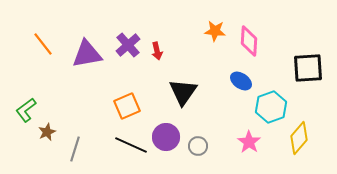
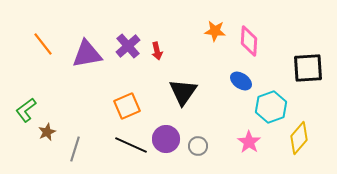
purple cross: moved 1 px down
purple circle: moved 2 px down
